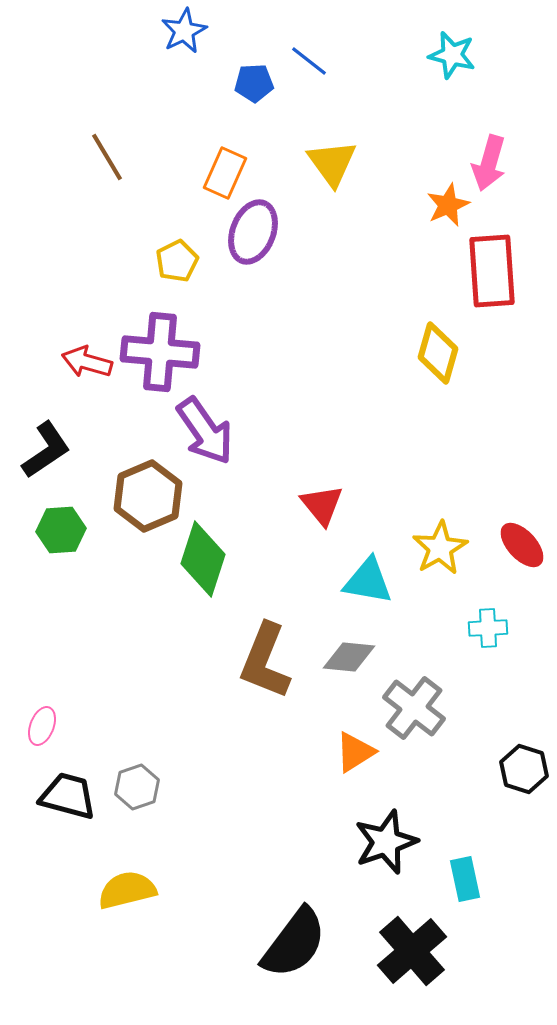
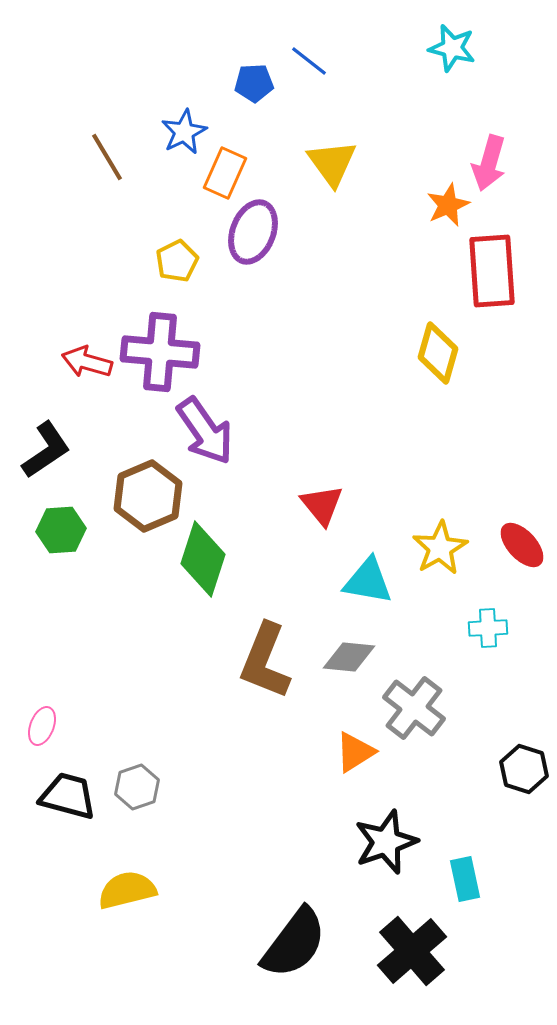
blue star: moved 101 px down
cyan star: moved 7 px up
